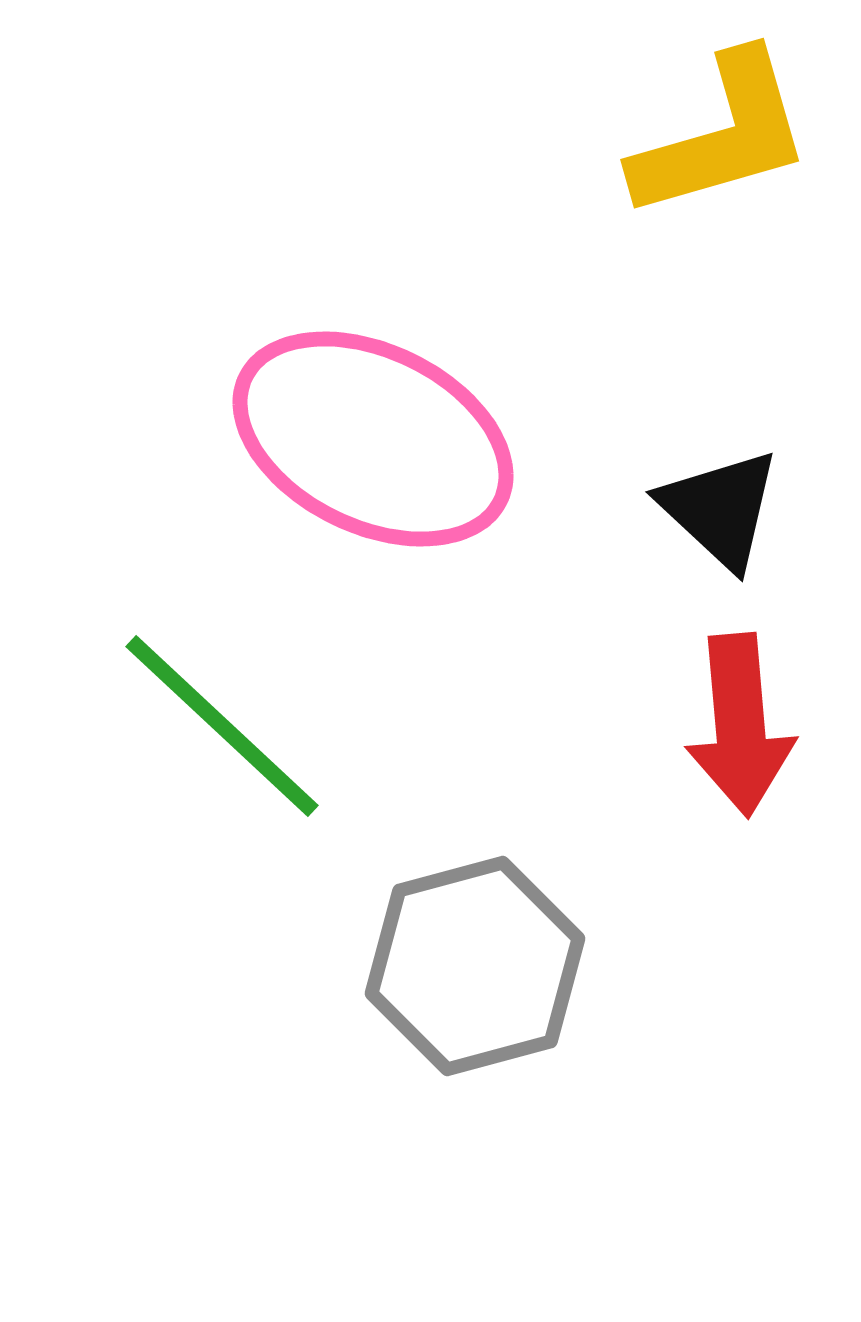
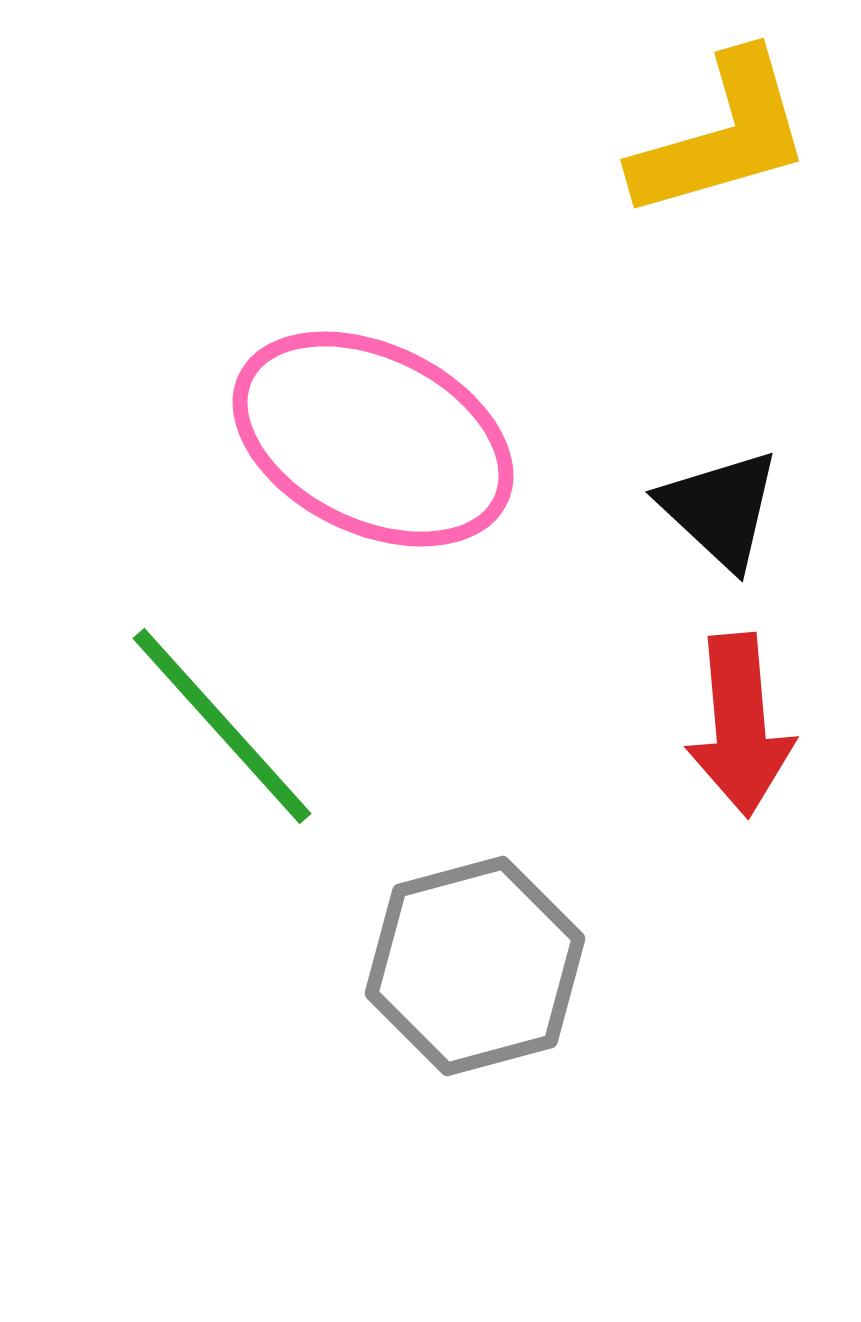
green line: rotated 5 degrees clockwise
